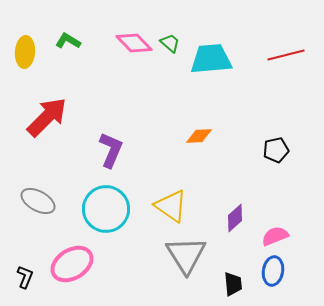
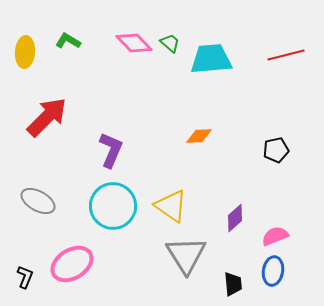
cyan circle: moved 7 px right, 3 px up
